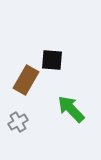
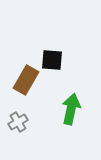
green arrow: rotated 56 degrees clockwise
